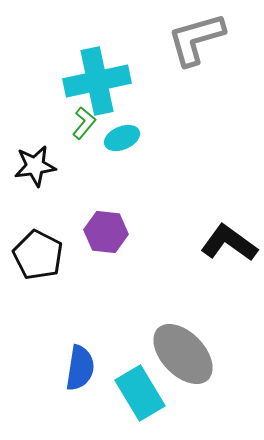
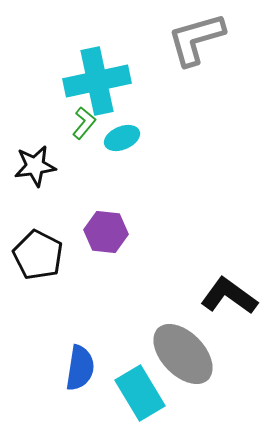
black L-shape: moved 53 px down
